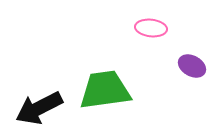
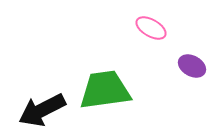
pink ellipse: rotated 24 degrees clockwise
black arrow: moved 3 px right, 2 px down
